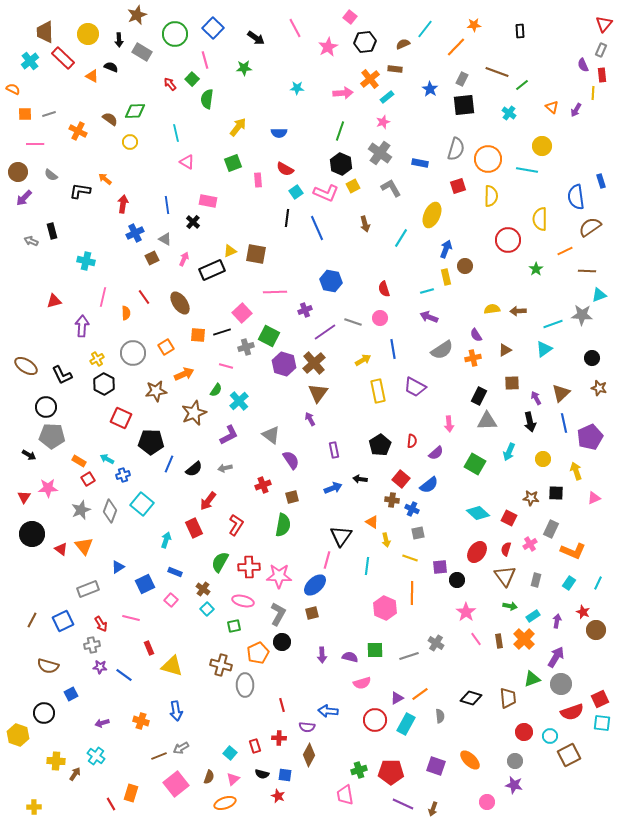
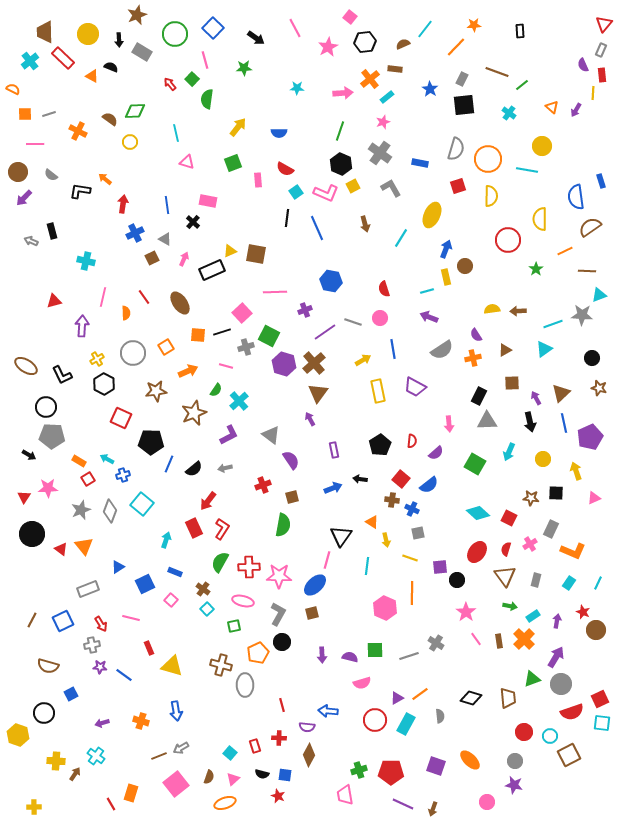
pink triangle at (187, 162): rotated 14 degrees counterclockwise
orange arrow at (184, 374): moved 4 px right, 3 px up
red L-shape at (236, 525): moved 14 px left, 4 px down
